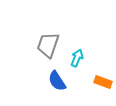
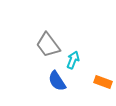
gray trapezoid: rotated 56 degrees counterclockwise
cyan arrow: moved 4 px left, 2 px down
